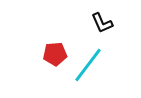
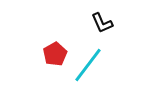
red pentagon: rotated 25 degrees counterclockwise
